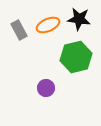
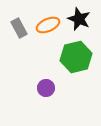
black star: rotated 15 degrees clockwise
gray rectangle: moved 2 px up
